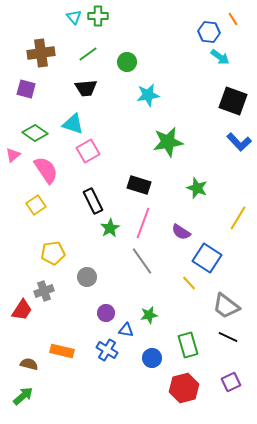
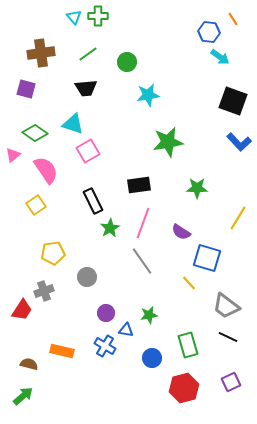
black rectangle at (139, 185): rotated 25 degrees counterclockwise
green star at (197, 188): rotated 20 degrees counterclockwise
blue square at (207, 258): rotated 16 degrees counterclockwise
blue cross at (107, 350): moved 2 px left, 4 px up
